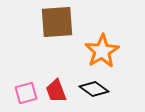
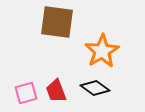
brown square: rotated 12 degrees clockwise
black diamond: moved 1 px right, 1 px up
